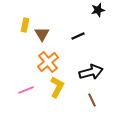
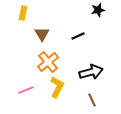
yellow rectangle: moved 2 px left, 12 px up
